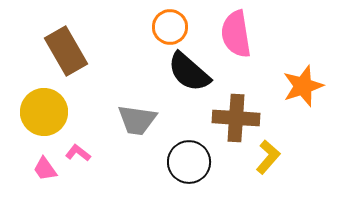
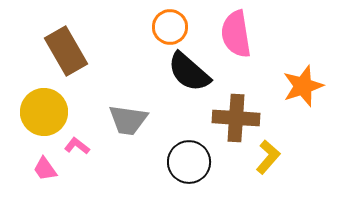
gray trapezoid: moved 9 px left
pink L-shape: moved 1 px left, 7 px up
